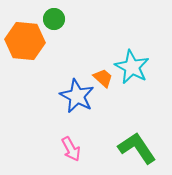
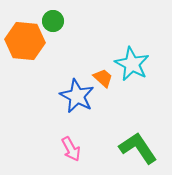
green circle: moved 1 px left, 2 px down
cyan star: moved 3 px up
green L-shape: moved 1 px right
